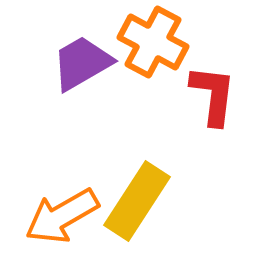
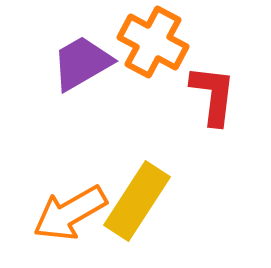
orange arrow: moved 8 px right, 3 px up
